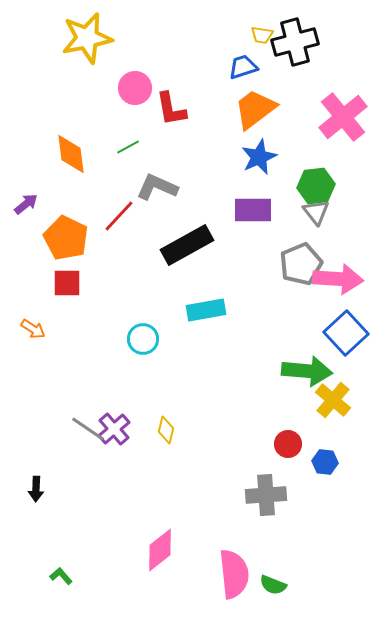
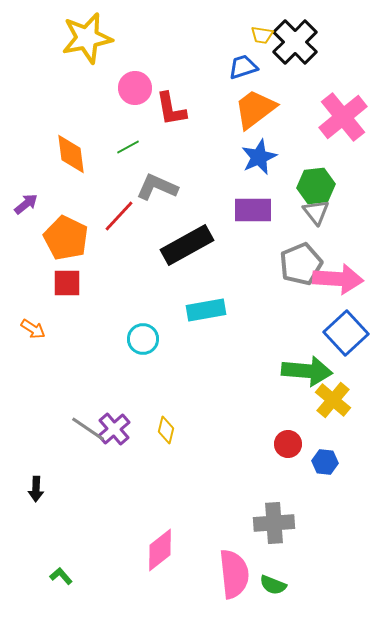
black cross: rotated 30 degrees counterclockwise
gray cross: moved 8 px right, 28 px down
